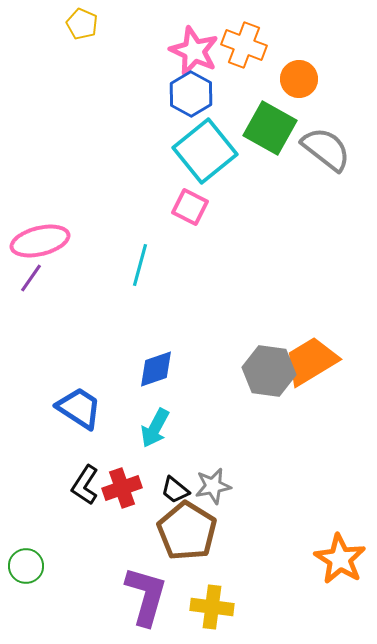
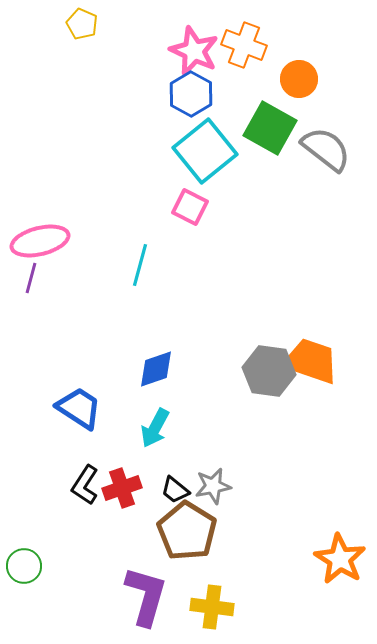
purple line: rotated 20 degrees counterclockwise
orange trapezoid: rotated 50 degrees clockwise
green circle: moved 2 px left
